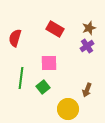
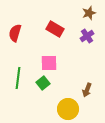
brown star: moved 15 px up
red semicircle: moved 5 px up
purple cross: moved 10 px up
green line: moved 3 px left
green square: moved 4 px up
